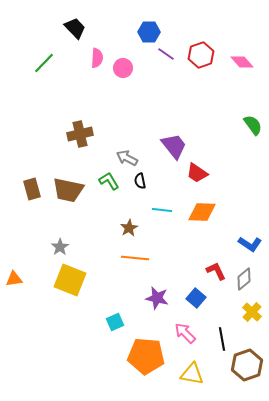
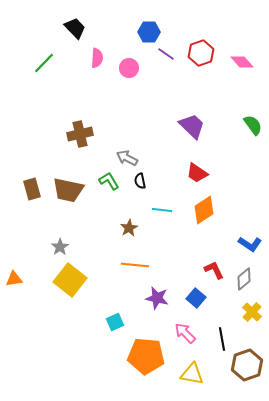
red hexagon: moved 2 px up
pink circle: moved 6 px right
purple trapezoid: moved 18 px right, 20 px up; rotated 8 degrees counterclockwise
orange diamond: moved 2 px right, 2 px up; rotated 36 degrees counterclockwise
orange line: moved 7 px down
red L-shape: moved 2 px left, 1 px up
yellow square: rotated 16 degrees clockwise
